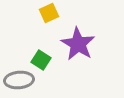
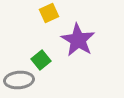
purple star: moved 4 px up
green square: rotated 18 degrees clockwise
